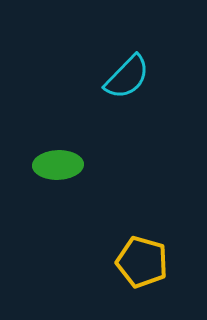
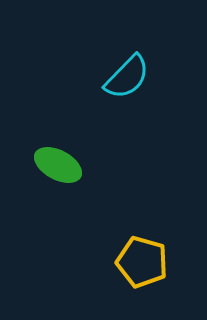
green ellipse: rotated 30 degrees clockwise
